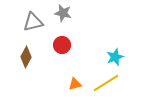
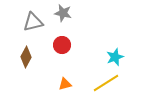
orange triangle: moved 10 px left
